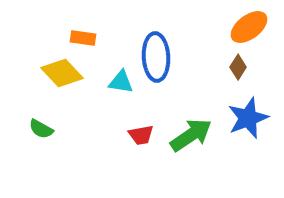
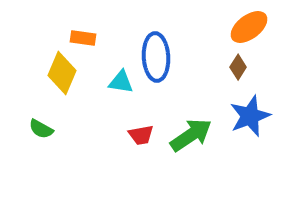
yellow diamond: rotated 66 degrees clockwise
blue star: moved 2 px right, 2 px up
